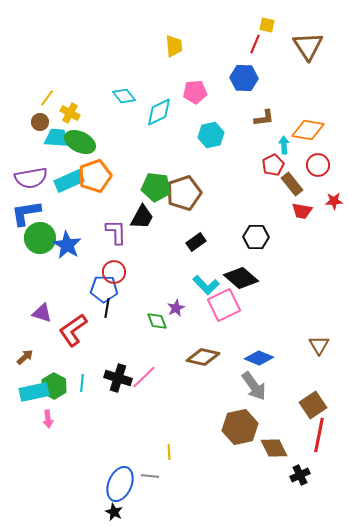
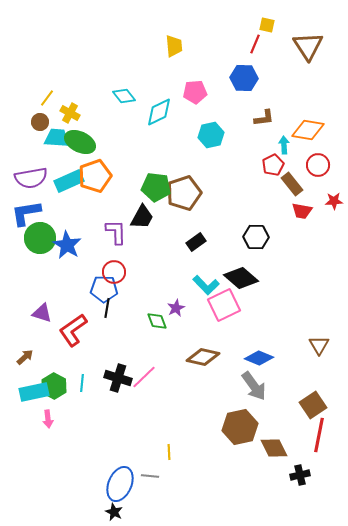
black cross at (300, 475): rotated 12 degrees clockwise
